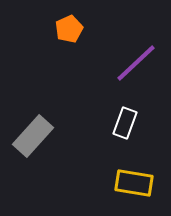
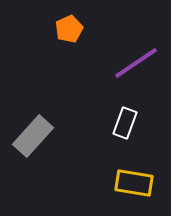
purple line: rotated 9 degrees clockwise
